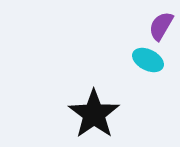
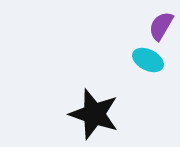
black star: rotated 18 degrees counterclockwise
